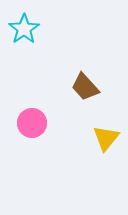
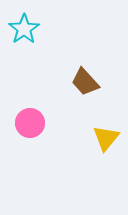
brown trapezoid: moved 5 px up
pink circle: moved 2 px left
